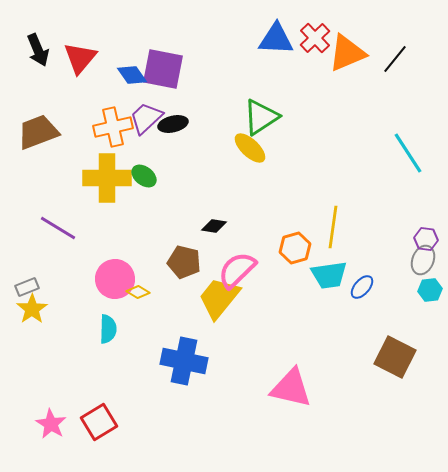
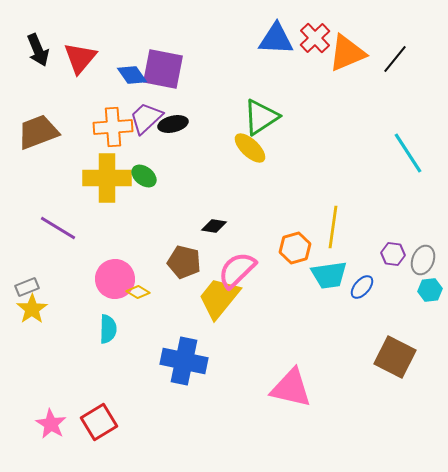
orange cross: rotated 9 degrees clockwise
purple hexagon: moved 33 px left, 15 px down
